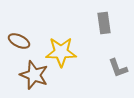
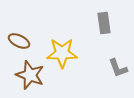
yellow star: moved 1 px right, 1 px down
brown star: moved 4 px left
